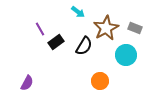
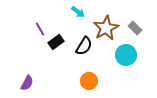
gray rectangle: rotated 24 degrees clockwise
orange circle: moved 11 px left
